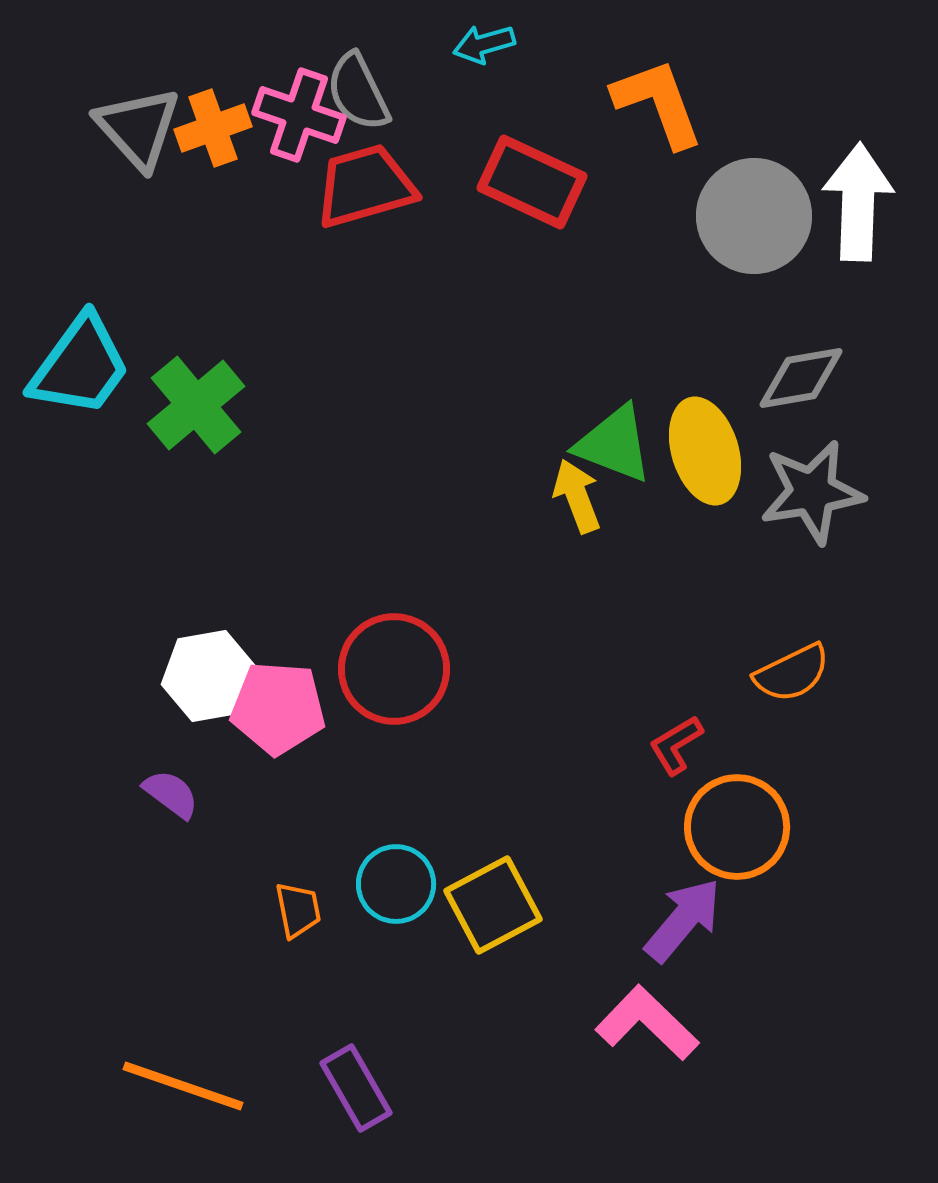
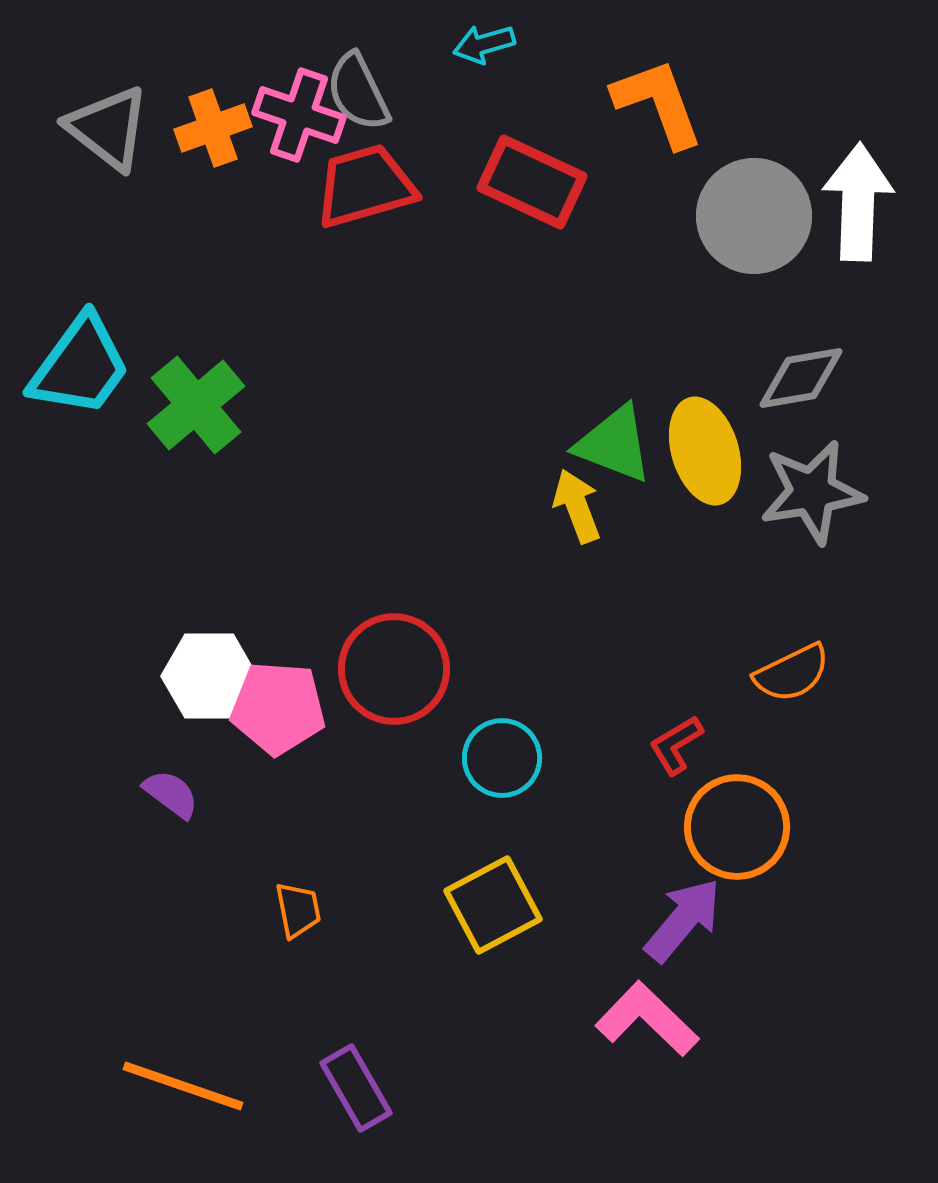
gray triangle: moved 30 px left; rotated 10 degrees counterclockwise
yellow arrow: moved 10 px down
white hexagon: rotated 10 degrees clockwise
cyan circle: moved 106 px right, 126 px up
pink L-shape: moved 4 px up
